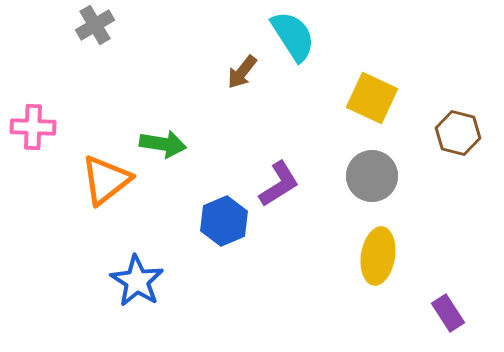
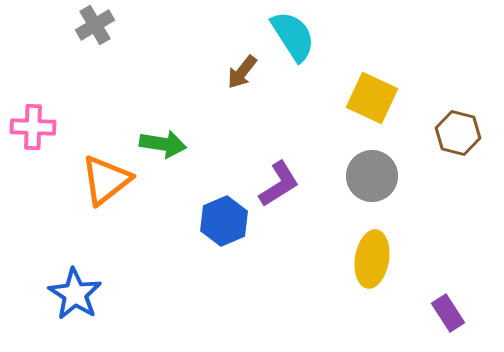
yellow ellipse: moved 6 px left, 3 px down
blue star: moved 62 px left, 13 px down
